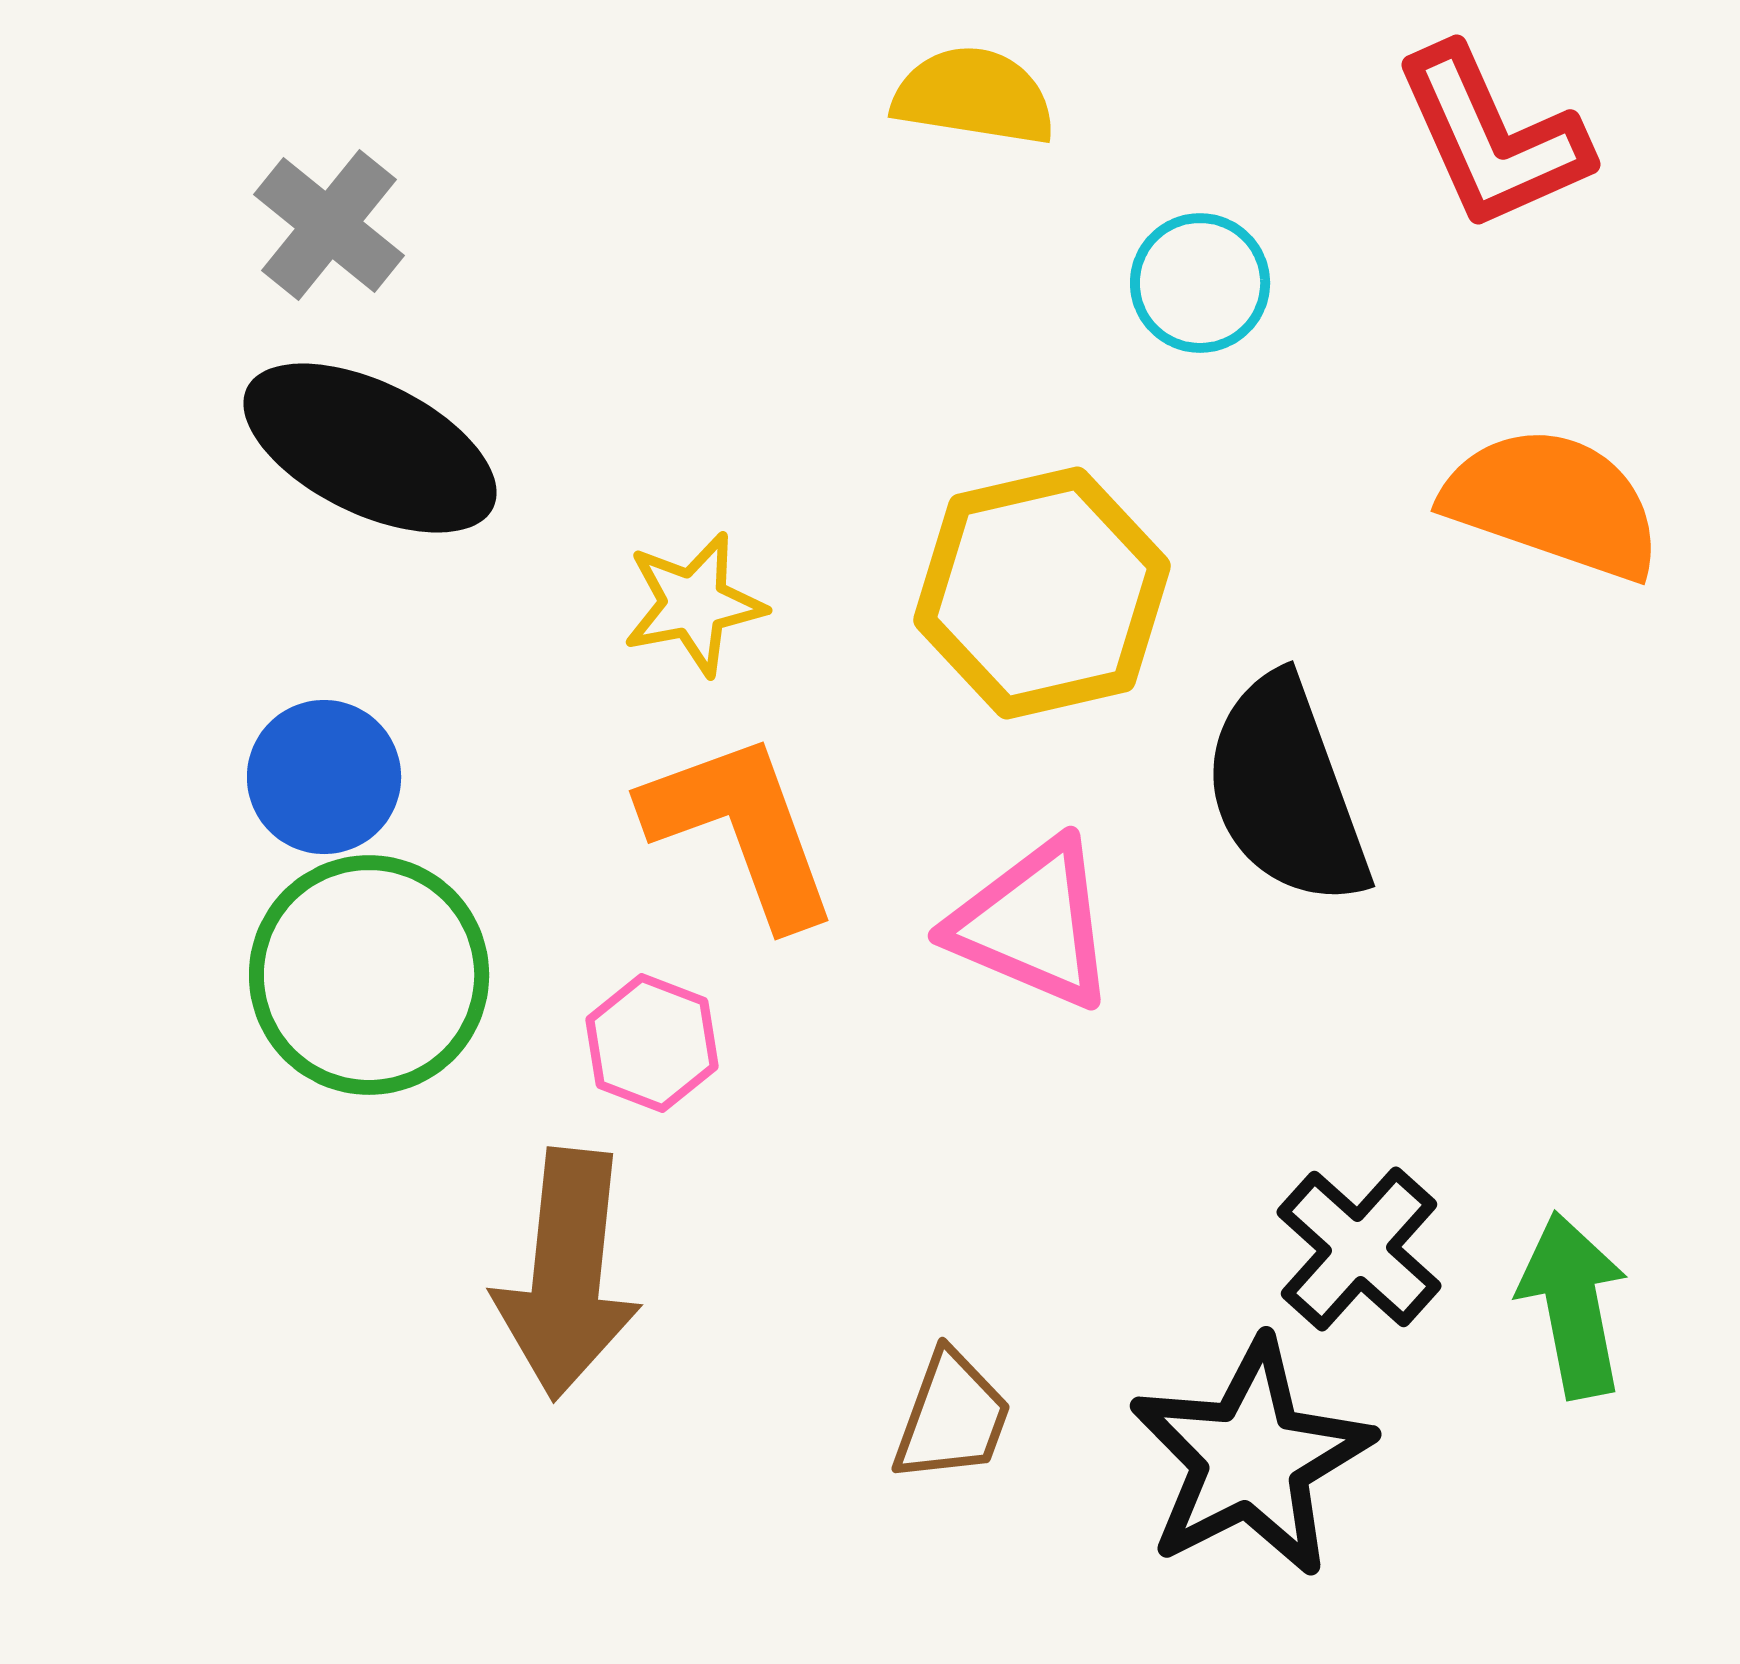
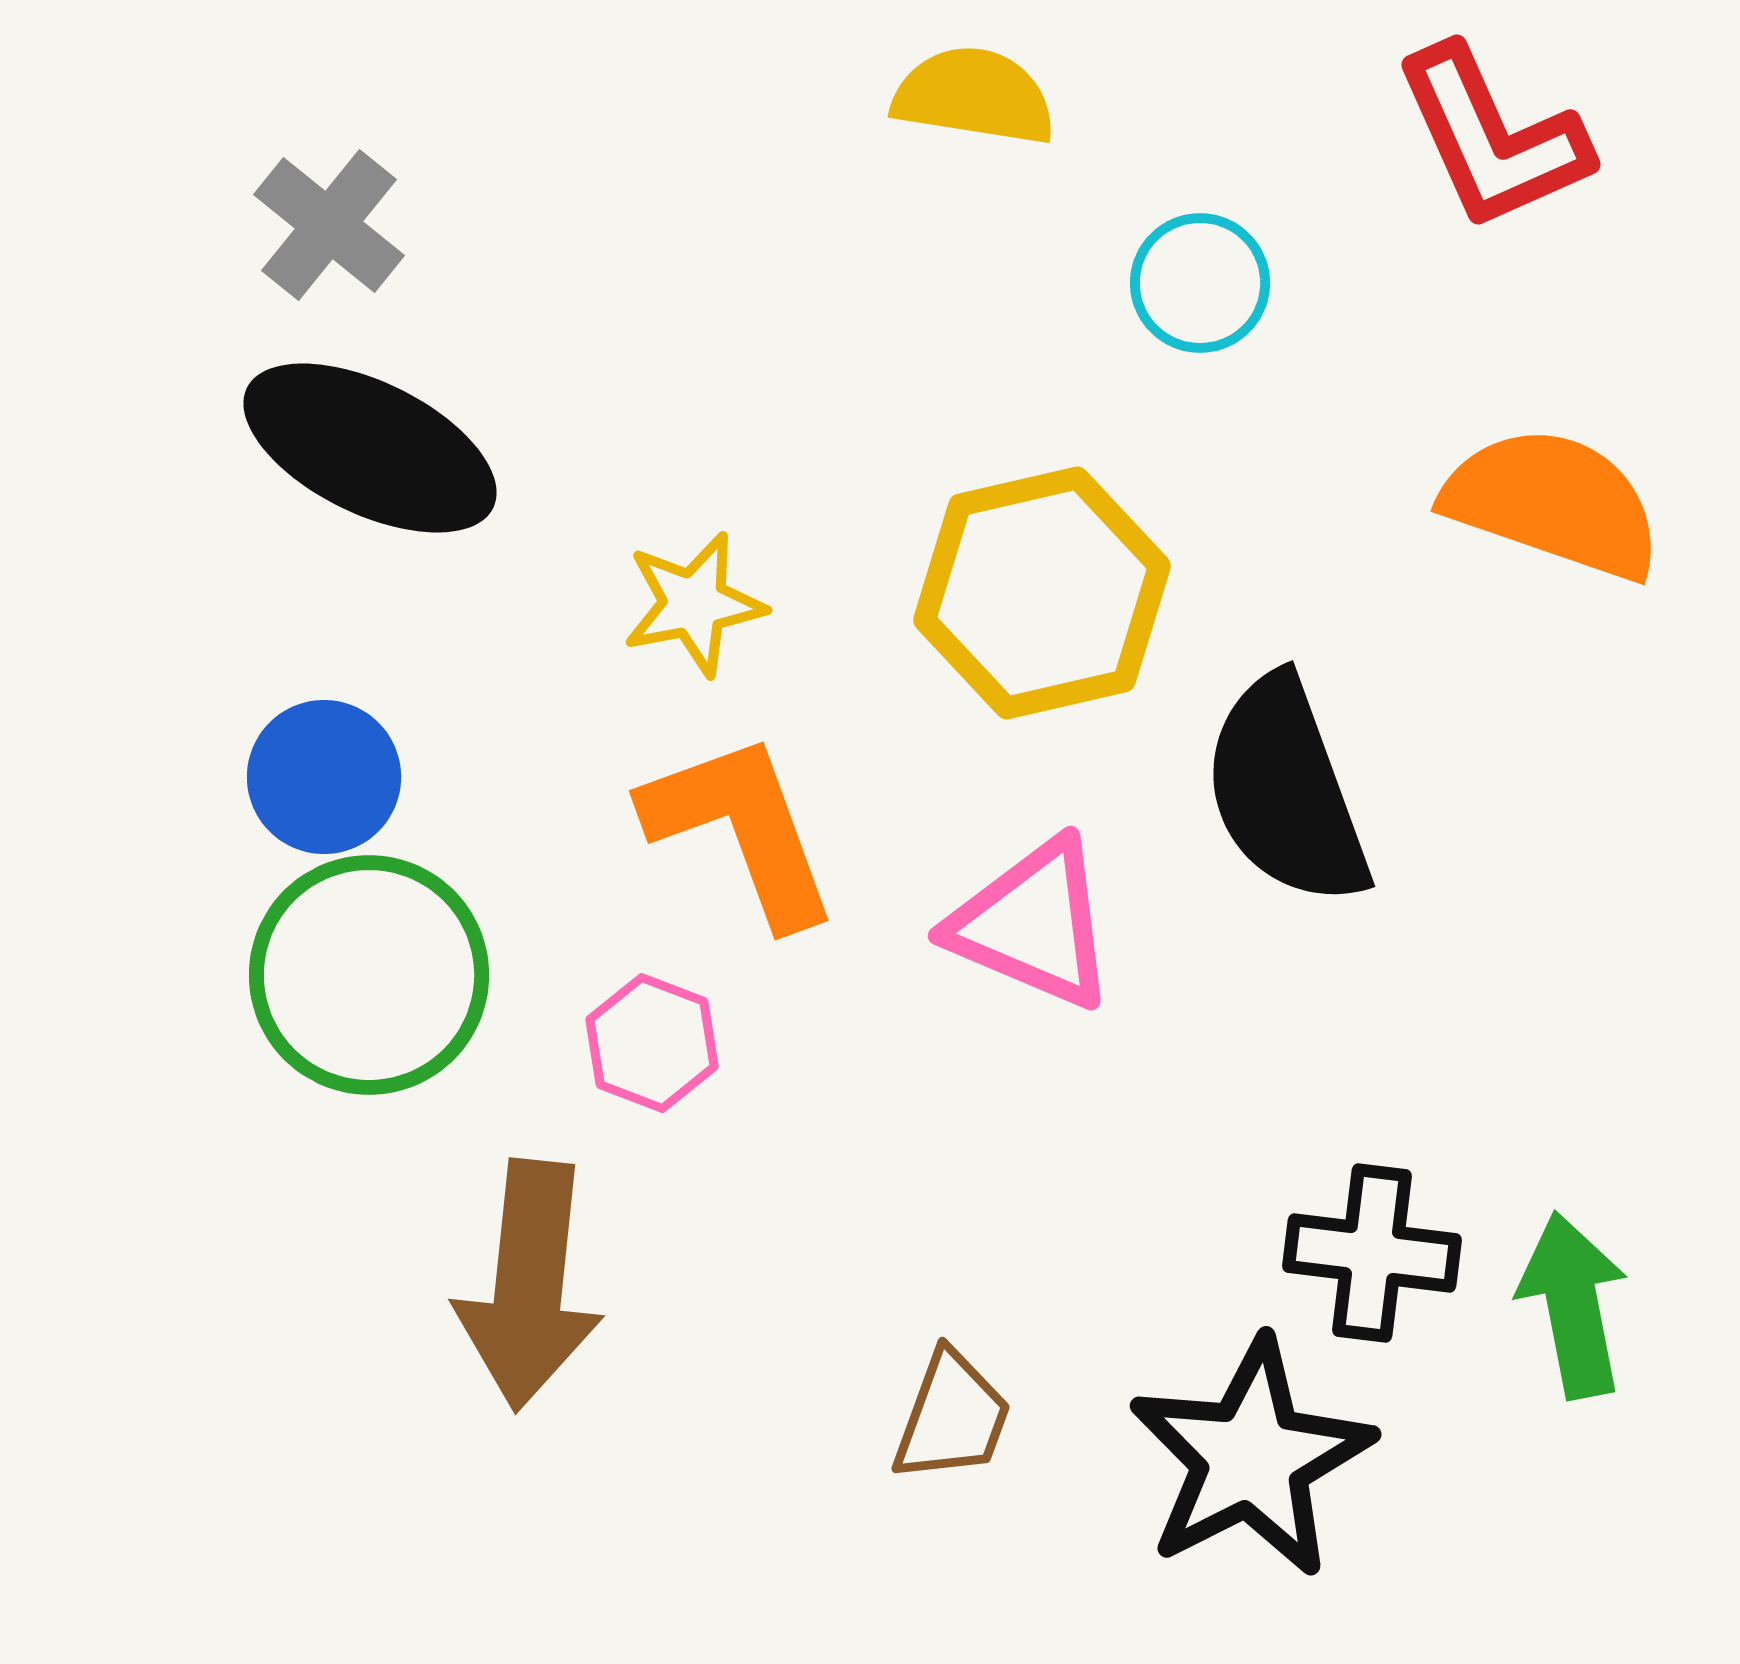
black cross: moved 13 px right, 4 px down; rotated 35 degrees counterclockwise
brown arrow: moved 38 px left, 11 px down
